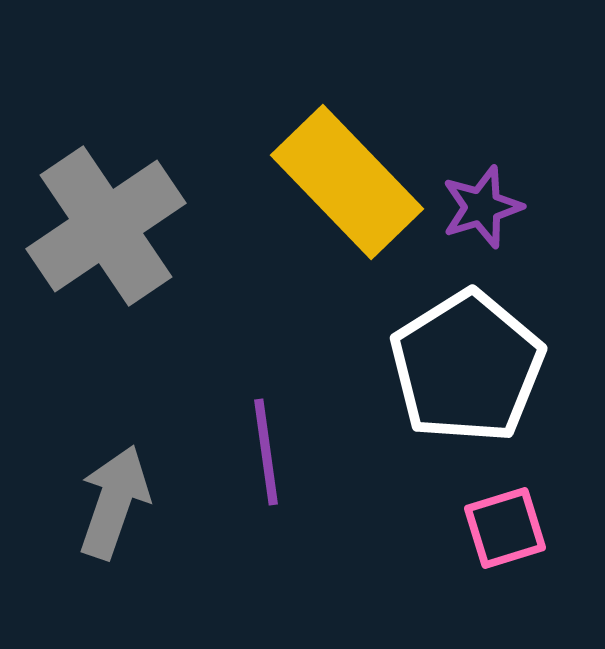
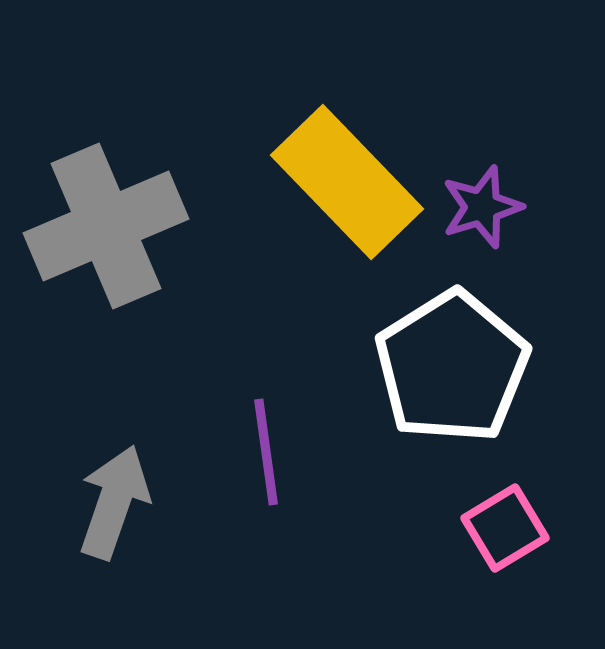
gray cross: rotated 11 degrees clockwise
white pentagon: moved 15 px left
pink square: rotated 14 degrees counterclockwise
